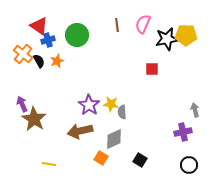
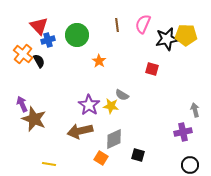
red triangle: rotated 12 degrees clockwise
orange star: moved 42 px right; rotated 16 degrees counterclockwise
red square: rotated 16 degrees clockwise
yellow star: moved 2 px down
gray semicircle: moved 17 px up; rotated 56 degrees counterclockwise
brown star: rotated 10 degrees counterclockwise
black square: moved 2 px left, 5 px up; rotated 16 degrees counterclockwise
black circle: moved 1 px right
